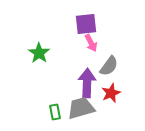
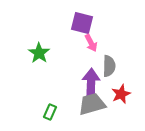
purple square: moved 4 px left, 1 px up; rotated 20 degrees clockwise
gray semicircle: rotated 35 degrees counterclockwise
purple arrow: moved 4 px right
red star: moved 10 px right, 1 px down
gray trapezoid: moved 11 px right, 4 px up
green rectangle: moved 5 px left; rotated 35 degrees clockwise
